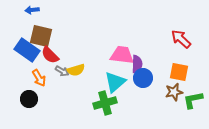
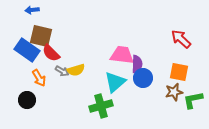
red semicircle: moved 1 px right, 2 px up
black circle: moved 2 px left, 1 px down
green cross: moved 4 px left, 3 px down
